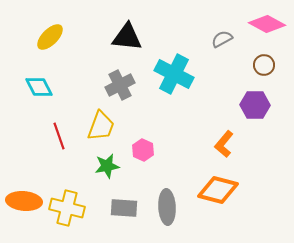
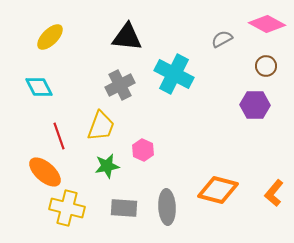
brown circle: moved 2 px right, 1 px down
orange L-shape: moved 50 px right, 49 px down
orange ellipse: moved 21 px right, 29 px up; rotated 36 degrees clockwise
